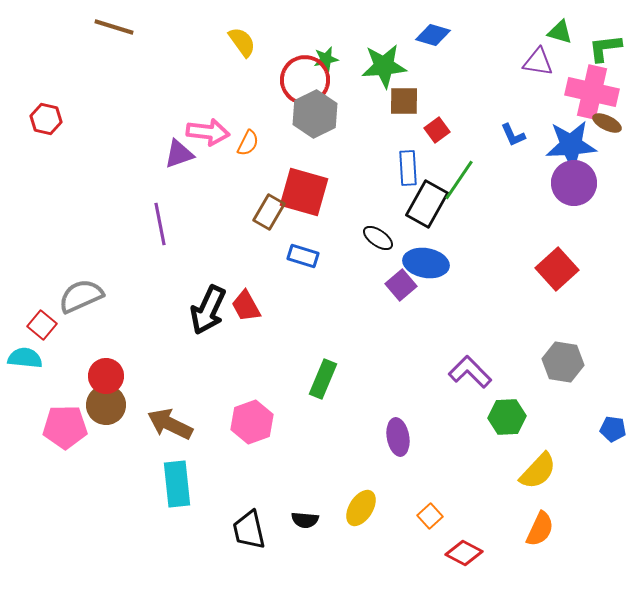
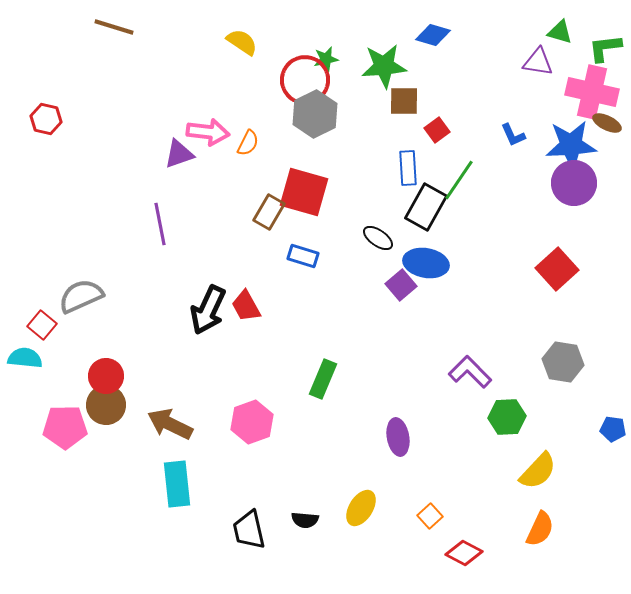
yellow semicircle at (242, 42): rotated 20 degrees counterclockwise
black rectangle at (427, 204): moved 1 px left, 3 px down
